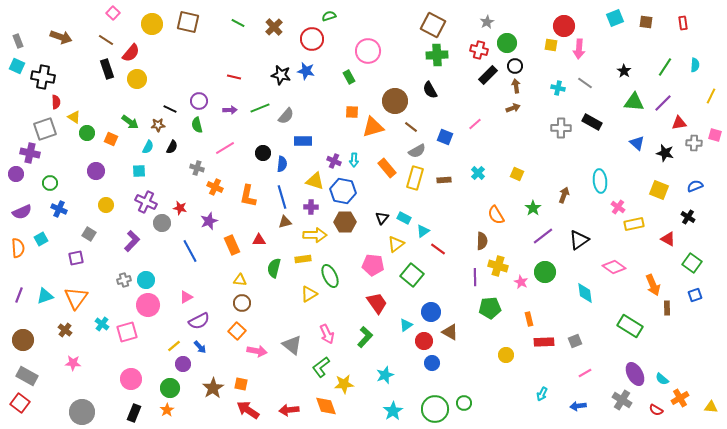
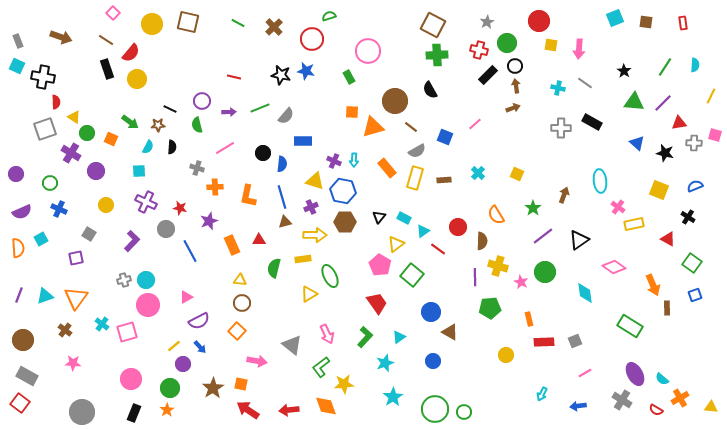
red circle at (564, 26): moved 25 px left, 5 px up
purple circle at (199, 101): moved 3 px right
purple arrow at (230, 110): moved 1 px left, 2 px down
black semicircle at (172, 147): rotated 24 degrees counterclockwise
purple cross at (30, 153): moved 41 px right; rotated 18 degrees clockwise
orange cross at (215, 187): rotated 28 degrees counterclockwise
purple cross at (311, 207): rotated 24 degrees counterclockwise
black triangle at (382, 218): moved 3 px left, 1 px up
gray circle at (162, 223): moved 4 px right, 6 px down
pink pentagon at (373, 265): moved 7 px right; rotated 25 degrees clockwise
cyan triangle at (406, 325): moved 7 px left, 12 px down
red circle at (424, 341): moved 34 px right, 114 px up
pink arrow at (257, 351): moved 10 px down
blue circle at (432, 363): moved 1 px right, 2 px up
cyan star at (385, 375): moved 12 px up
green circle at (464, 403): moved 9 px down
cyan star at (393, 411): moved 14 px up
